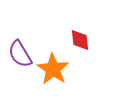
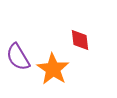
purple semicircle: moved 2 px left, 3 px down
